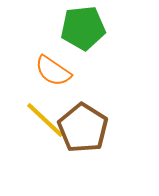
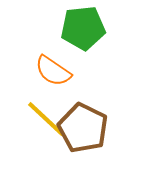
yellow line: moved 1 px right, 1 px up
brown pentagon: rotated 6 degrees counterclockwise
